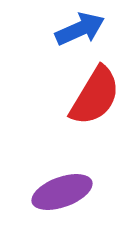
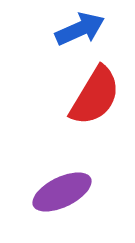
purple ellipse: rotated 6 degrees counterclockwise
